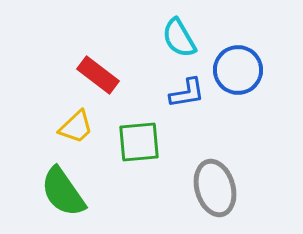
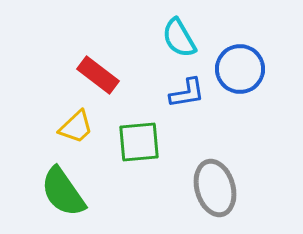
blue circle: moved 2 px right, 1 px up
